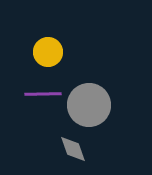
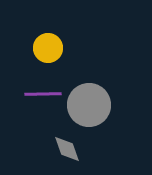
yellow circle: moved 4 px up
gray diamond: moved 6 px left
